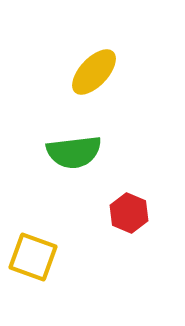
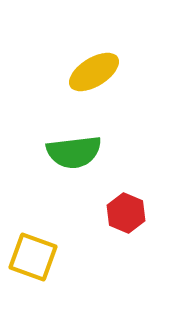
yellow ellipse: rotated 15 degrees clockwise
red hexagon: moved 3 px left
